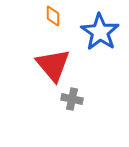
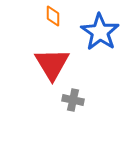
red triangle: moved 1 px left, 1 px up; rotated 9 degrees clockwise
gray cross: moved 1 px right, 1 px down
